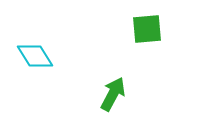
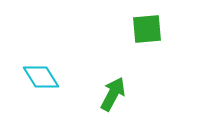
cyan diamond: moved 6 px right, 21 px down
